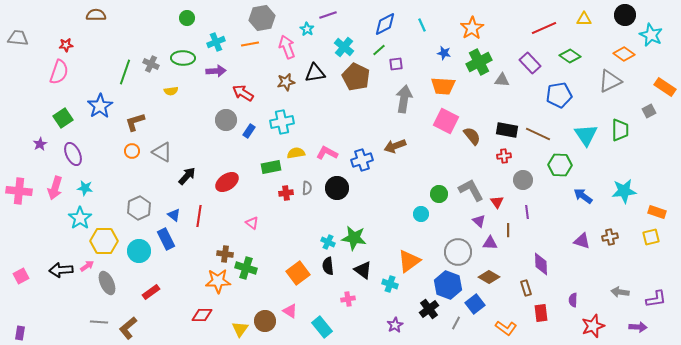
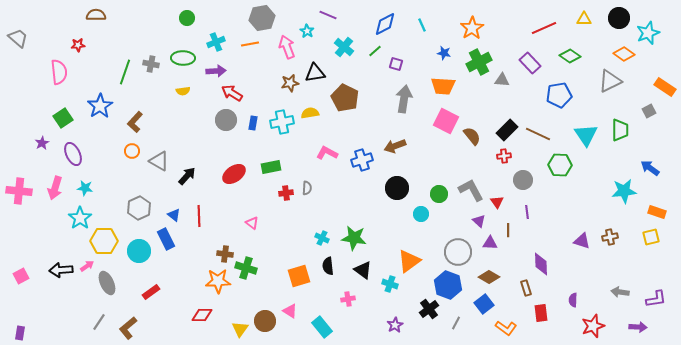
purple line at (328, 15): rotated 42 degrees clockwise
black circle at (625, 15): moved 6 px left, 3 px down
cyan star at (307, 29): moved 2 px down
cyan star at (651, 35): moved 3 px left, 2 px up; rotated 25 degrees clockwise
gray trapezoid at (18, 38): rotated 35 degrees clockwise
red star at (66, 45): moved 12 px right
green line at (379, 50): moved 4 px left, 1 px down
gray cross at (151, 64): rotated 14 degrees counterclockwise
purple square at (396, 64): rotated 24 degrees clockwise
pink semicircle at (59, 72): rotated 25 degrees counterclockwise
brown pentagon at (356, 77): moved 11 px left, 21 px down
brown star at (286, 82): moved 4 px right, 1 px down
yellow semicircle at (171, 91): moved 12 px right
red arrow at (243, 93): moved 11 px left
brown L-shape at (135, 122): rotated 30 degrees counterclockwise
black rectangle at (507, 130): rotated 55 degrees counterclockwise
blue rectangle at (249, 131): moved 4 px right, 8 px up; rotated 24 degrees counterclockwise
purple star at (40, 144): moved 2 px right, 1 px up
gray triangle at (162, 152): moved 3 px left, 9 px down
yellow semicircle at (296, 153): moved 14 px right, 40 px up
red ellipse at (227, 182): moved 7 px right, 8 px up
black circle at (337, 188): moved 60 px right
blue arrow at (583, 196): moved 67 px right, 28 px up
red line at (199, 216): rotated 10 degrees counterclockwise
cyan cross at (328, 242): moved 6 px left, 4 px up
orange square at (298, 273): moved 1 px right, 3 px down; rotated 20 degrees clockwise
blue square at (475, 304): moved 9 px right
gray line at (99, 322): rotated 60 degrees counterclockwise
